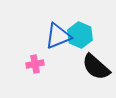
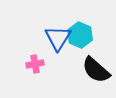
blue triangle: moved 2 px down; rotated 36 degrees counterclockwise
black semicircle: moved 3 px down
